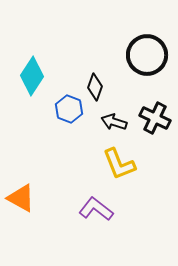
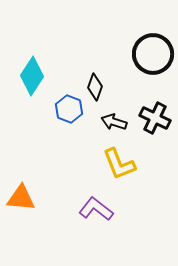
black circle: moved 6 px right, 1 px up
orange triangle: rotated 24 degrees counterclockwise
